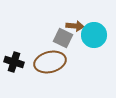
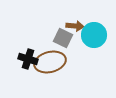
black cross: moved 14 px right, 3 px up
